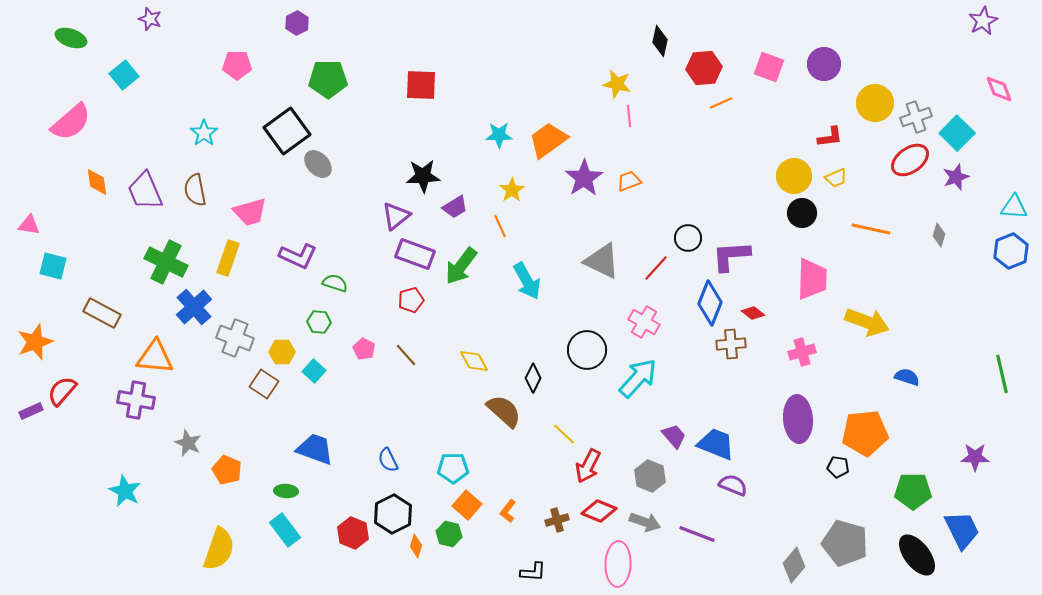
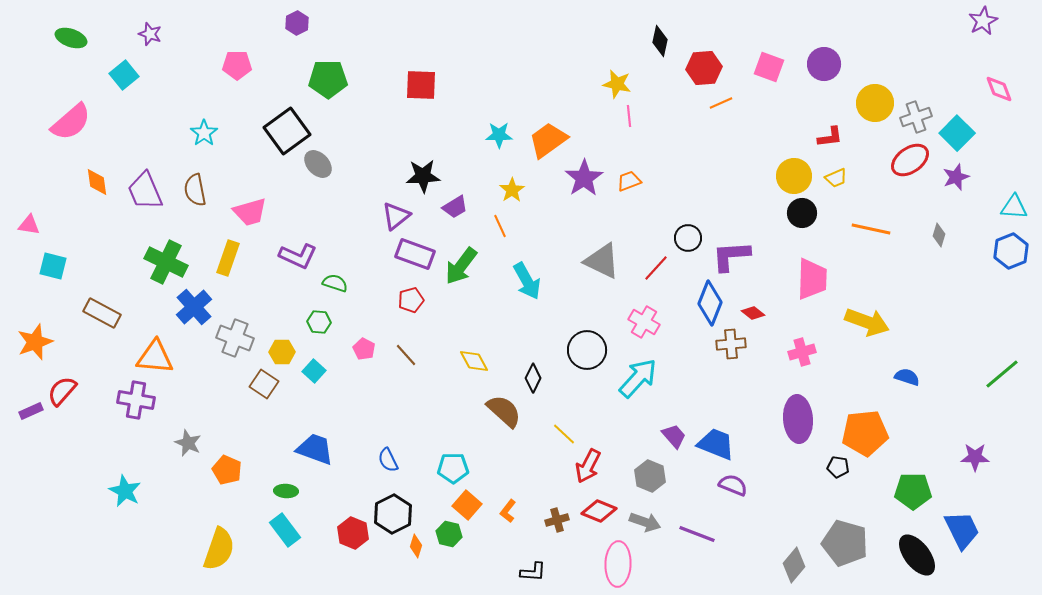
purple star at (150, 19): moved 15 px down
green line at (1002, 374): rotated 63 degrees clockwise
